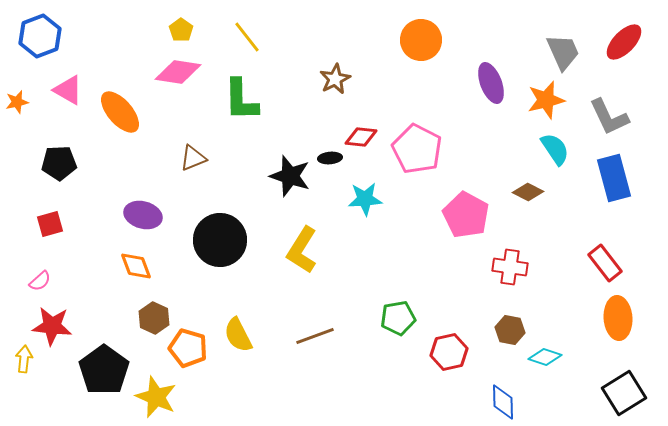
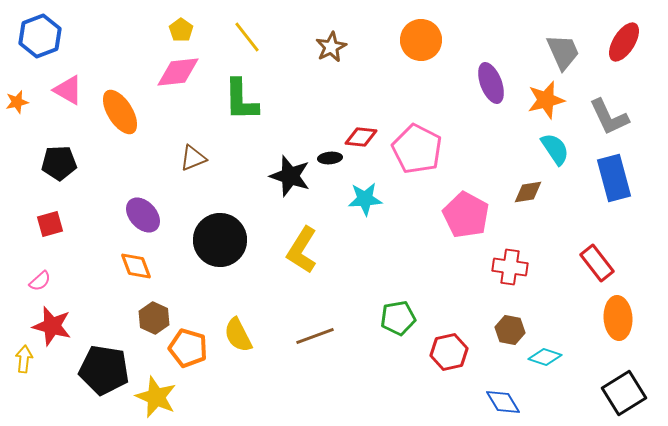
red ellipse at (624, 42): rotated 12 degrees counterclockwise
pink diamond at (178, 72): rotated 15 degrees counterclockwise
brown star at (335, 79): moved 4 px left, 32 px up
orange ellipse at (120, 112): rotated 9 degrees clockwise
brown diamond at (528, 192): rotated 36 degrees counterclockwise
purple ellipse at (143, 215): rotated 33 degrees clockwise
red rectangle at (605, 263): moved 8 px left
red star at (52, 326): rotated 9 degrees clockwise
black pentagon at (104, 370): rotated 27 degrees counterclockwise
blue diamond at (503, 402): rotated 30 degrees counterclockwise
